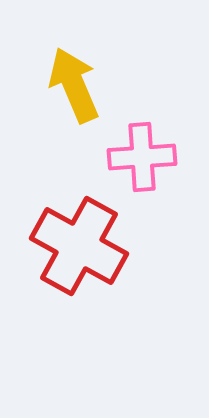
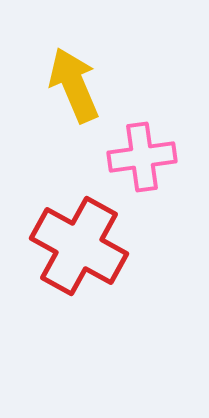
pink cross: rotated 4 degrees counterclockwise
